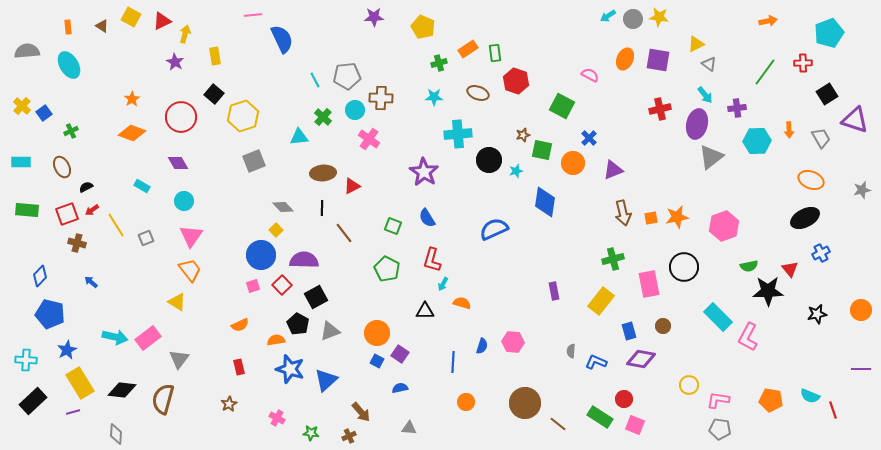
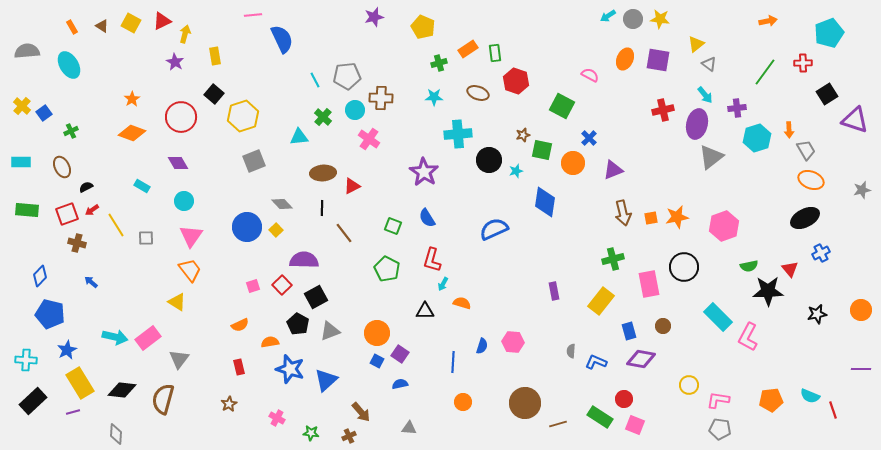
yellow square at (131, 17): moved 6 px down
purple star at (374, 17): rotated 12 degrees counterclockwise
yellow star at (659, 17): moved 1 px right, 2 px down
orange rectangle at (68, 27): moved 4 px right; rotated 24 degrees counterclockwise
yellow triangle at (696, 44): rotated 12 degrees counterclockwise
red cross at (660, 109): moved 3 px right, 1 px down
gray trapezoid at (821, 138): moved 15 px left, 12 px down
cyan hexagon at (757, 141): moved 3 px up; rotated 16 degrees counterclockwise
gray diamond at (283, 207): moved 1 px left, 3 px up
gray square at (146, 238): rotated 21 degrees clockwise
blue circle at (261, 255): moved 14 px left, 28 px up
orange semicircle at (276, 340): moved 6 px left, 2 px down
blue semicircle at (400, 388): moved 4 px up
orange pentagon at (771, 400): rotated 15 degrees counterclockwise
orange circle at (466, 402): moved 3 px left
brown line at (558, 424): rotated 54 degrees counterclockwise
